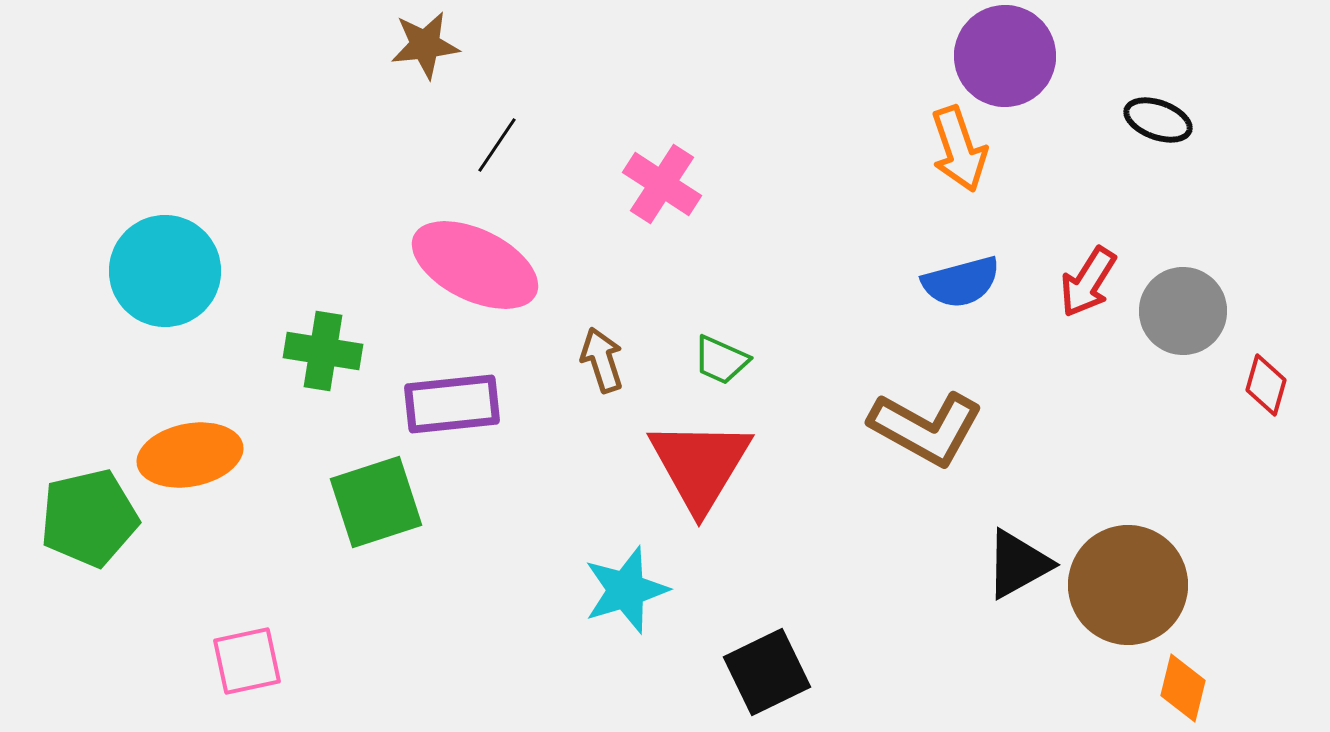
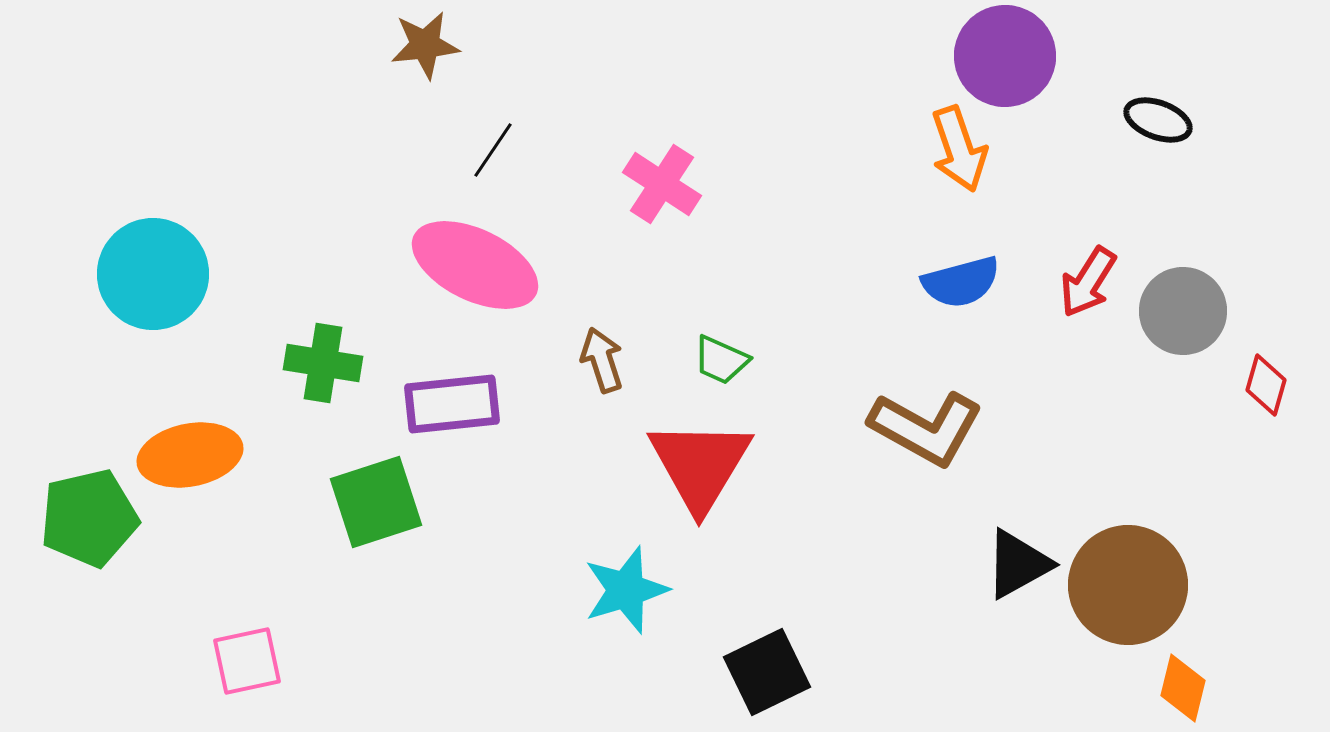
black line: moved 4 px left, 5 px down
cyan circle: moved 12 px left, 3 px down
green cross: moved 12 px down
